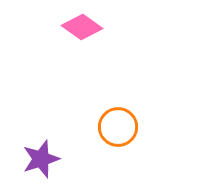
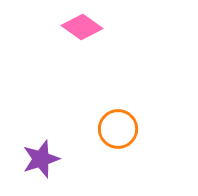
orange circle: moved 2 px down
